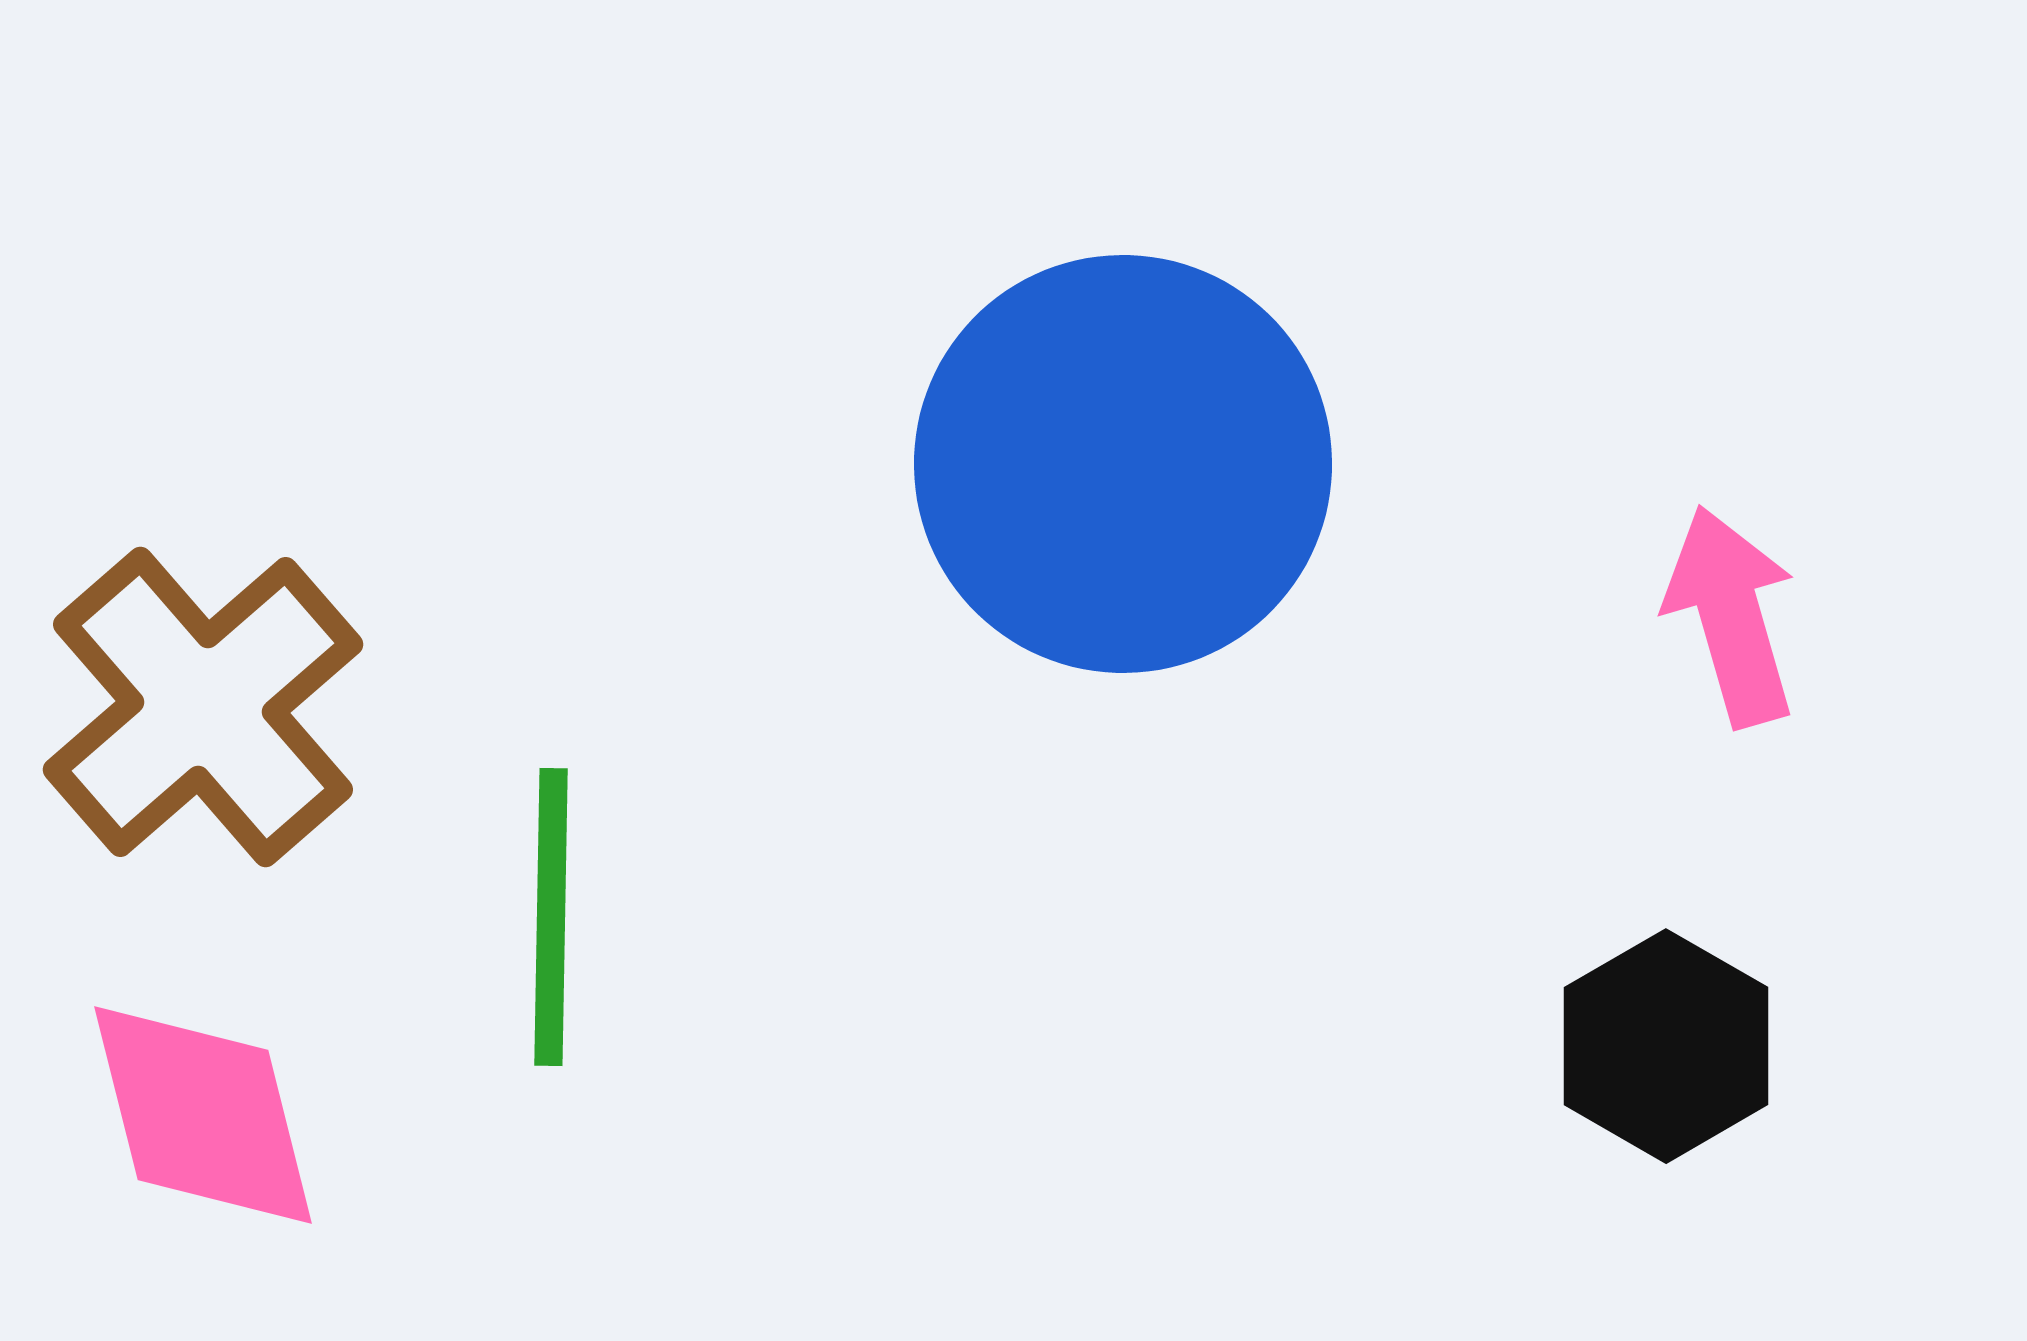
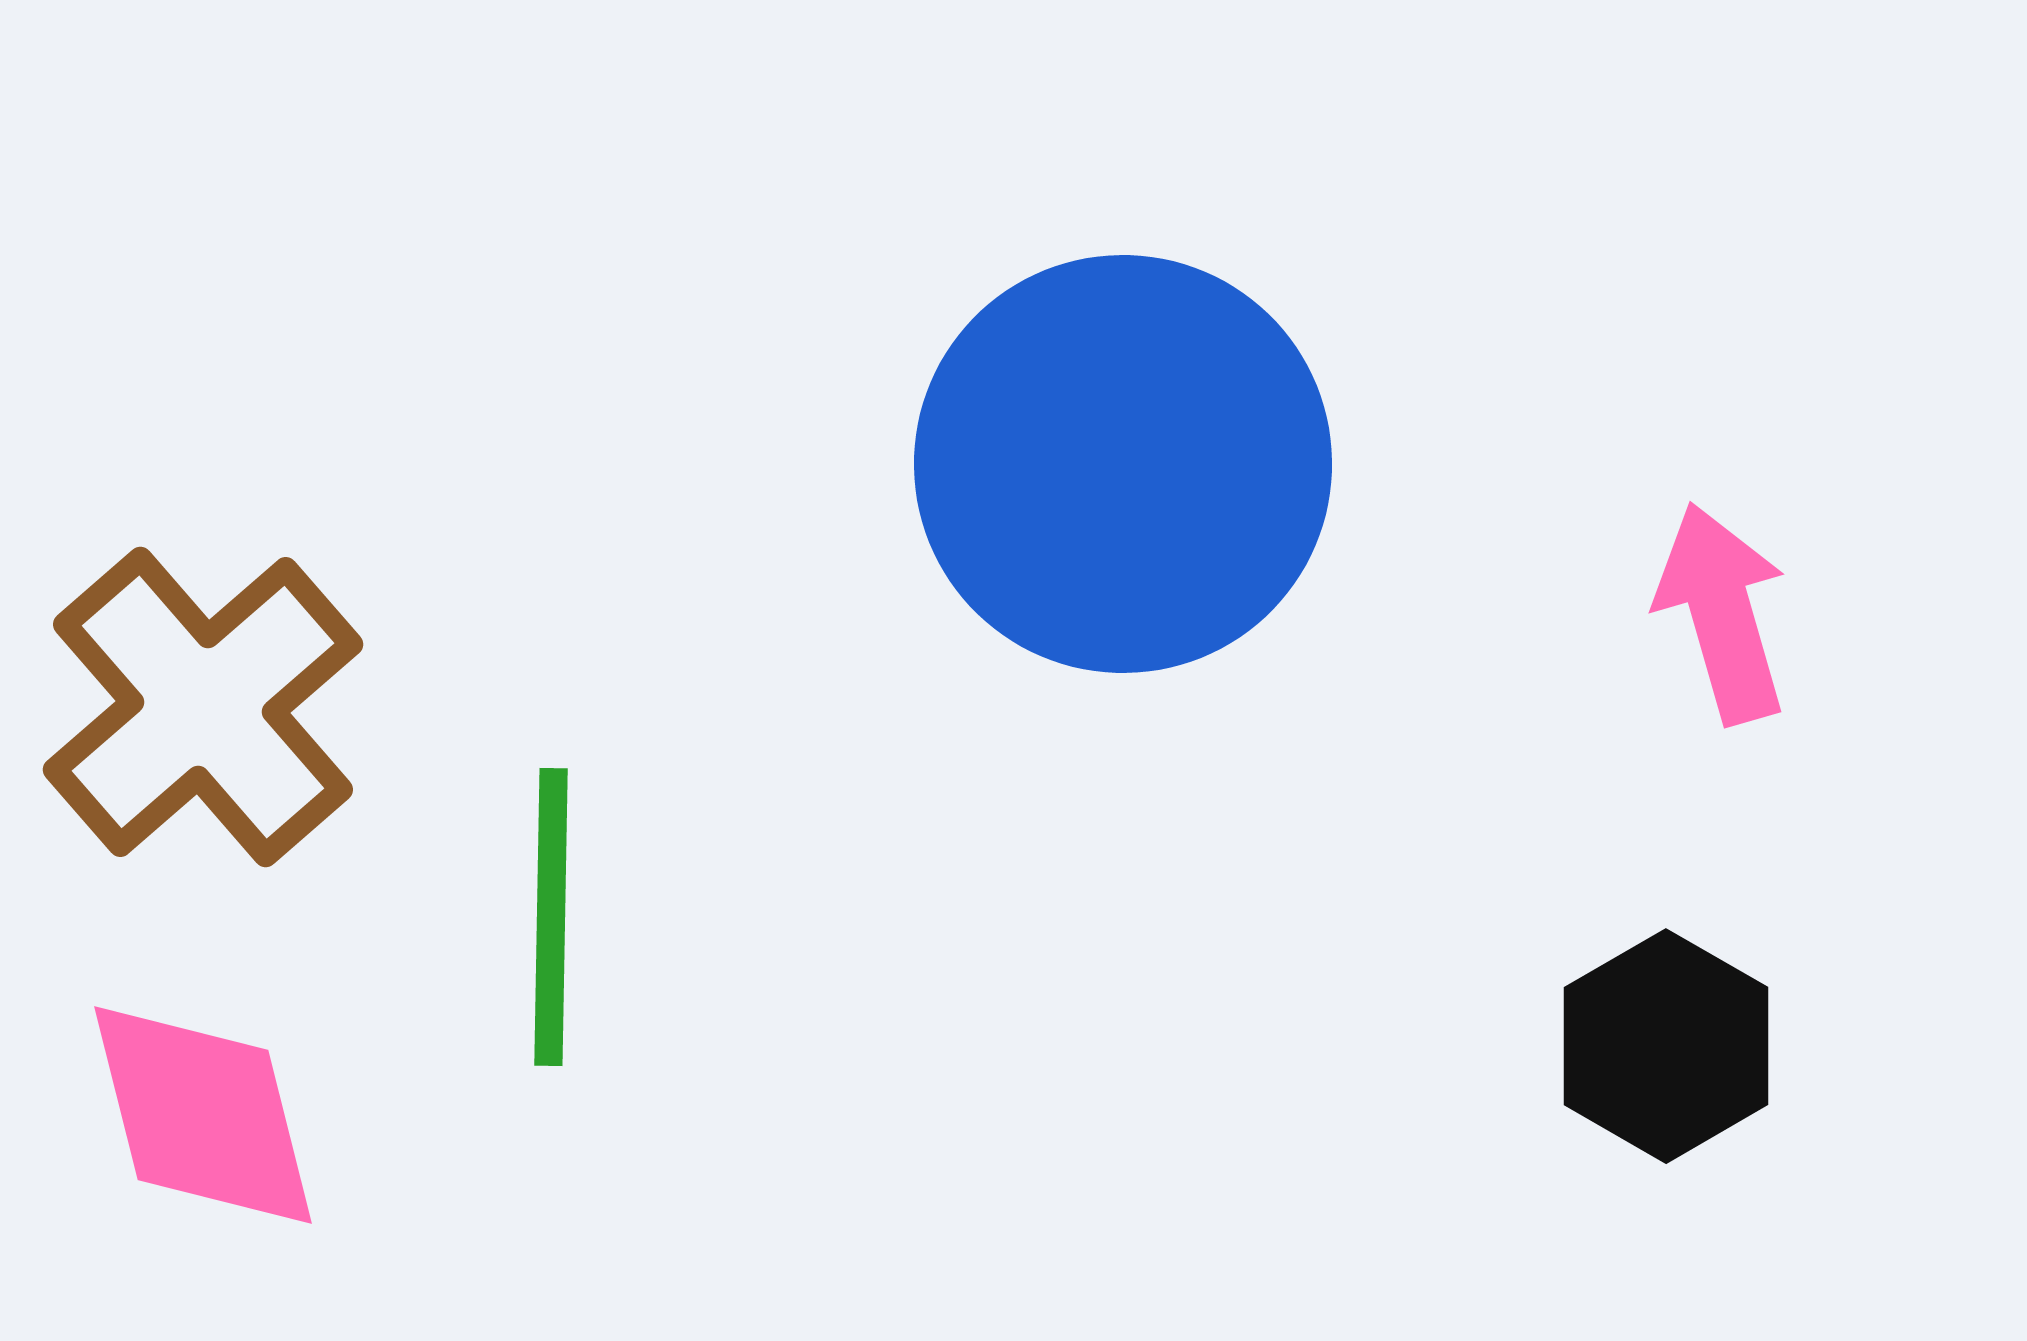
pink arrow: moved 9 px left, 3 px up
